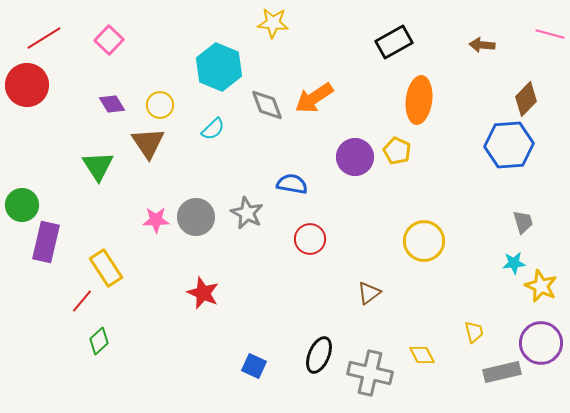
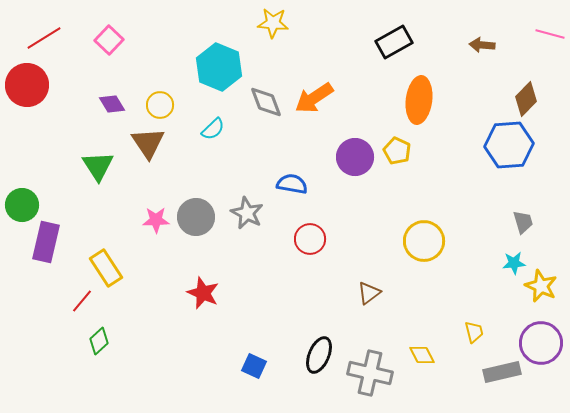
gray diamond at (267, 105): moved 1 px left, 3 px up
